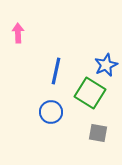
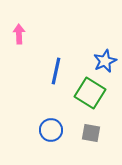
pink arrow: moved 1 px right, 1 px down
blue star: moved 1 px left, 4 px up
blue circle: moved 18 px down
gray square: moved 7 px left
